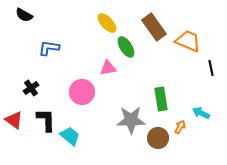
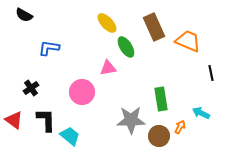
brown rectangle: rotated 12 degrees clockwise
black line: moved 5 px down
brown circle: moved 1 px right, 2 px up
